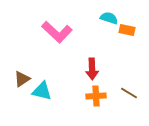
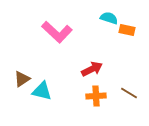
red arrow: rotated 115 degrees counterclockwise
